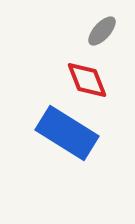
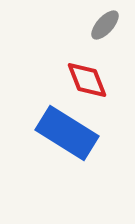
gray ellipse: moved 3 px right, 6 px up
